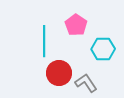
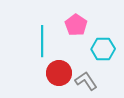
cyan line: moved 2 px left
gray L-shape: moved 2 px up
